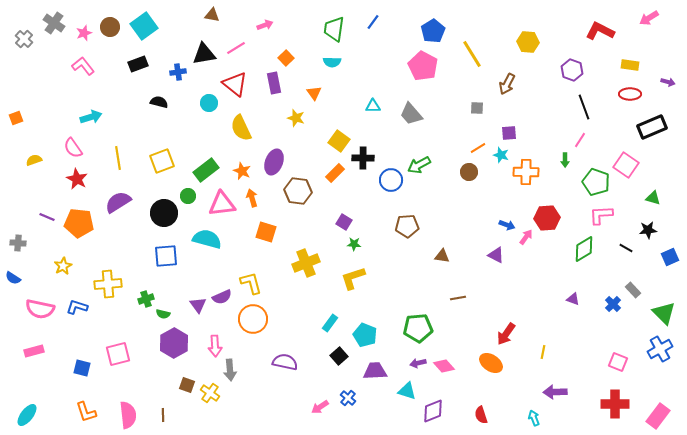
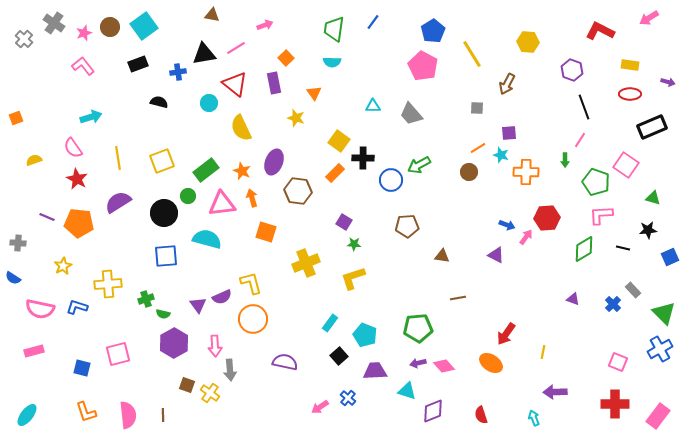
black line at (626, 248): moved 3 px left; rotated 16 degrees counterclockwise
